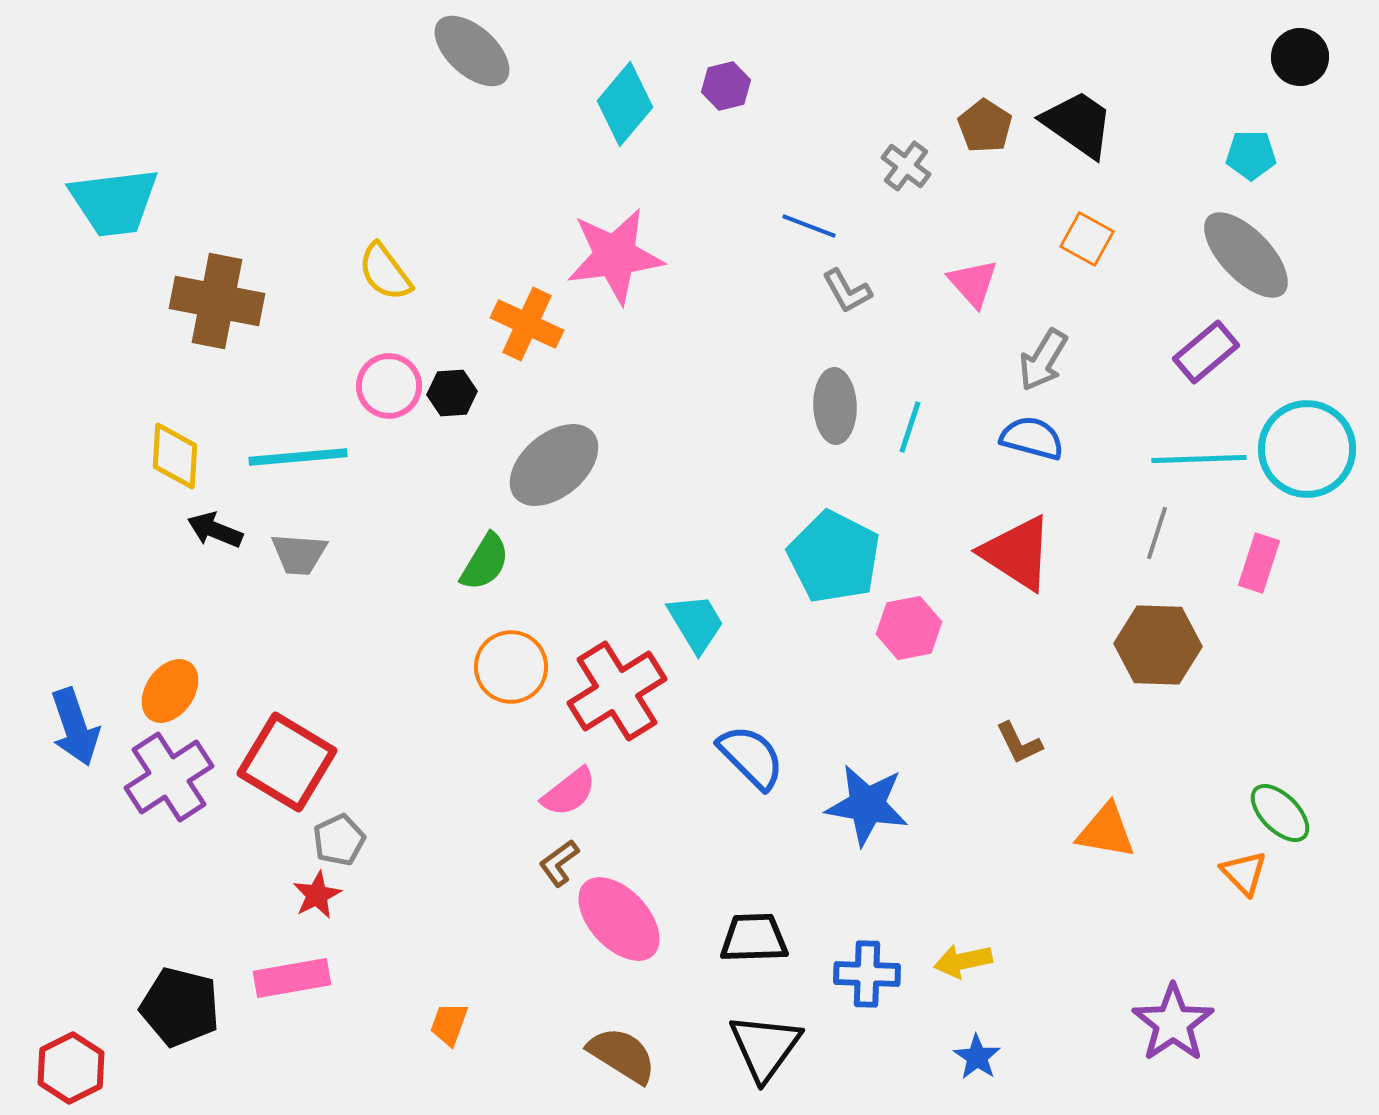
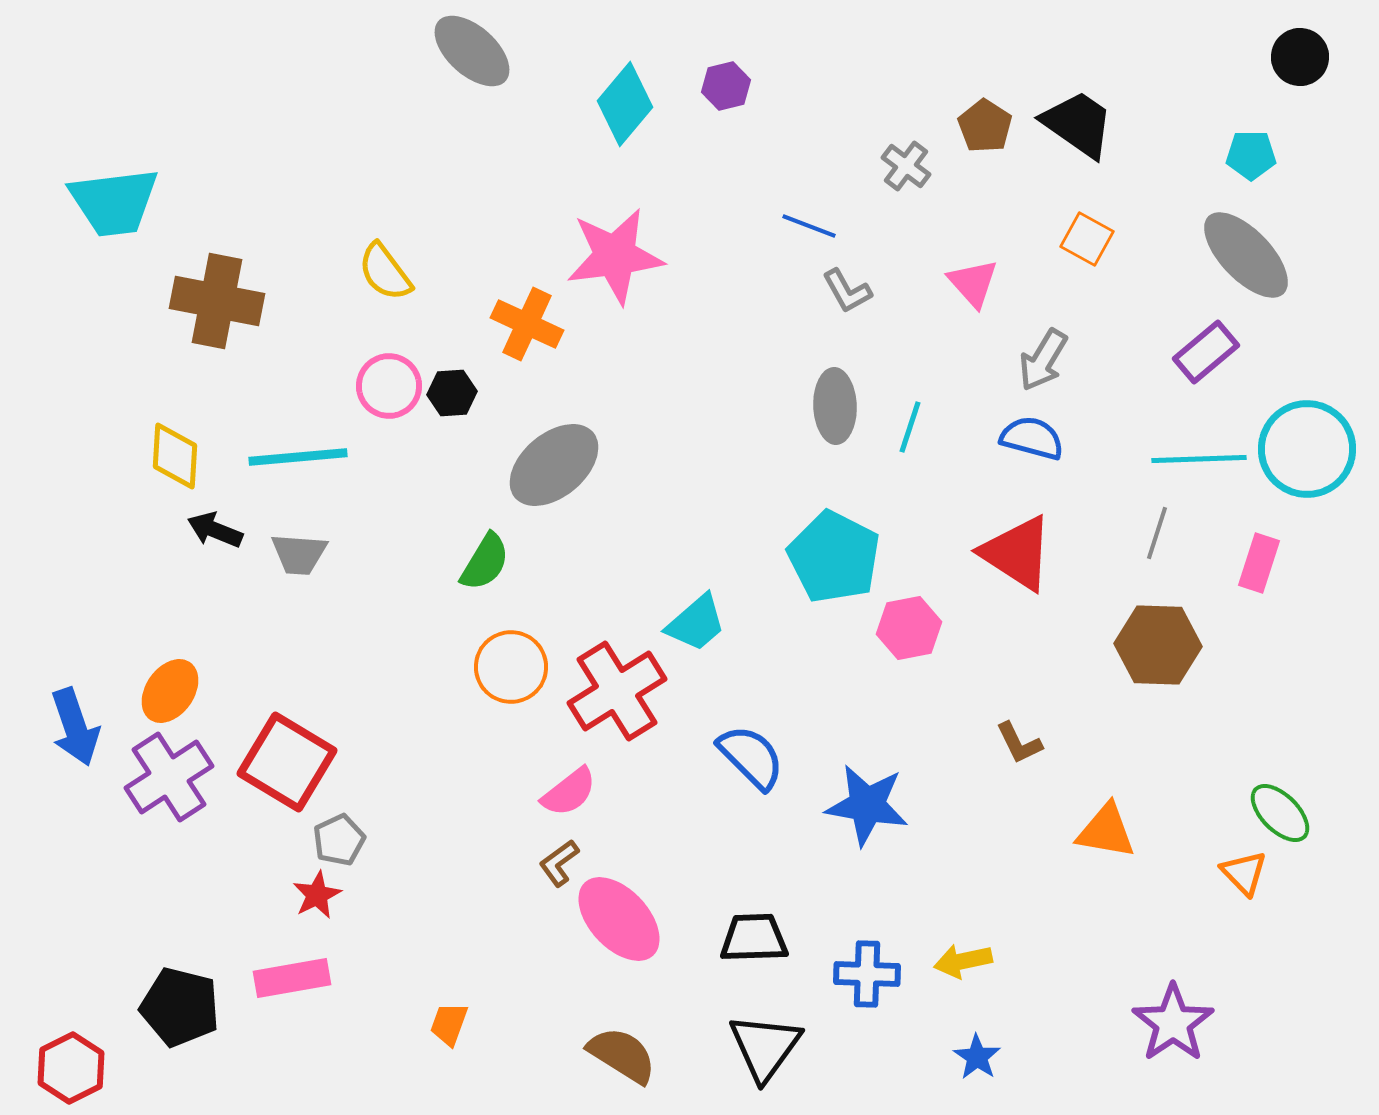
cyan trapezoid at (696, 623): rotated 80 degrees clockwise
